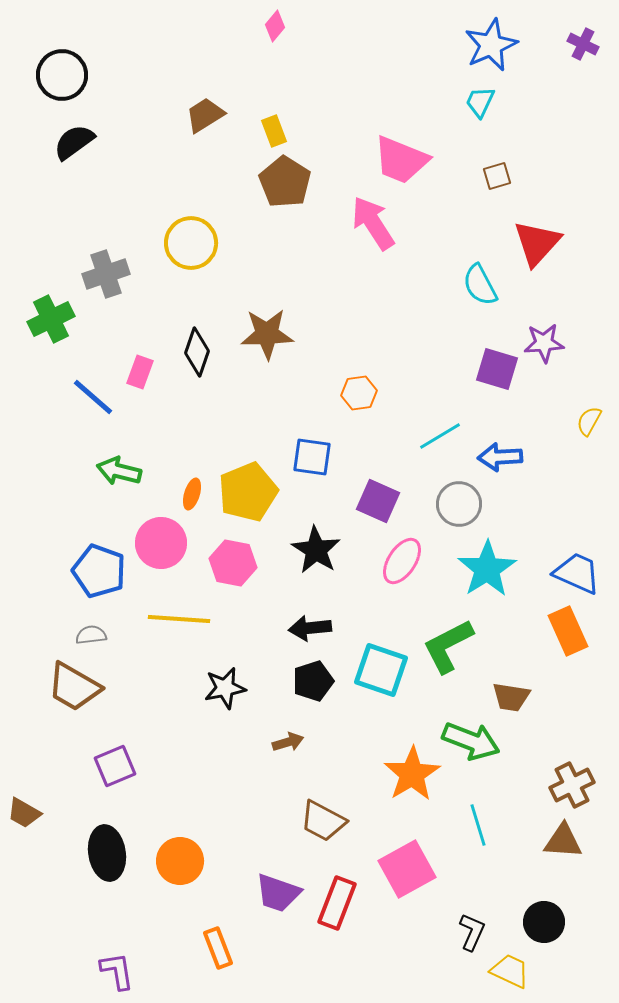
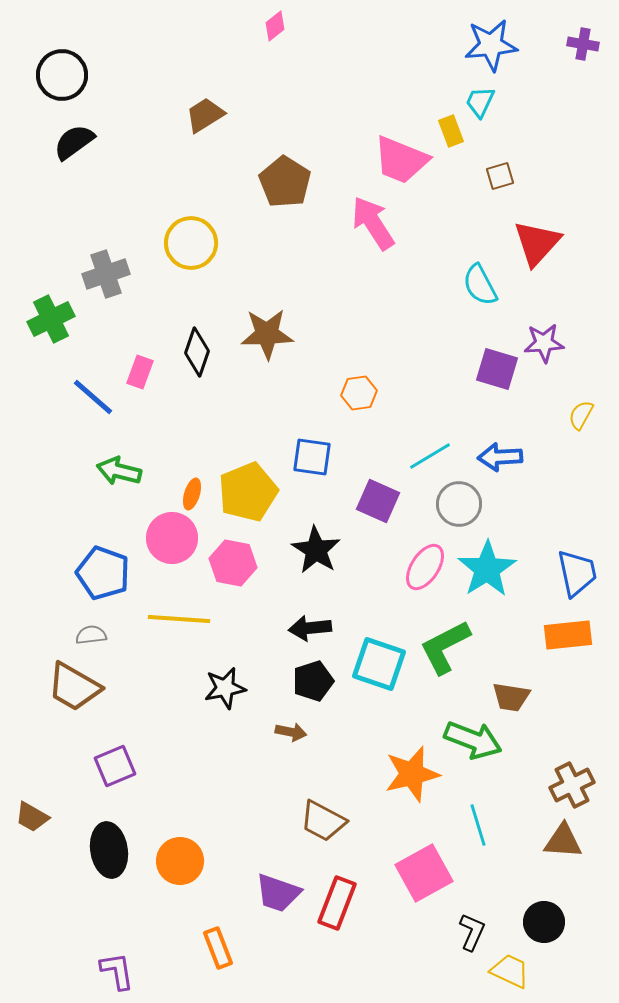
pink diamond at (275, 26): rotated 12 degrees clockwise
purple cross at (583, 44): rotated 16 degrees counterclockwise
blue star at (491, 45): rotated 18 degrees clockwise
yellow rectangle at (274, 131): moved 177 px right
brown square at (497, 176): moved 3 px right
yellow semicircle at (589, 421): moved 8 px left, 6 px up
cyan line at (440, 436): moved 10 px left, 20 px down
pink circle at (161, 543): moved 11 px right, 5 px up
pink ellipse at (402, 561): moved 23 px right, 6 px down
blue pentagon at (99, 571): moved 4 px right, 2 px down
blue trapezoid at (577, 573): rotated 54 degrees clockwise
orange rectangle at (568, 631): moved 4 px down; rotated 72 degrees counterclockwise
green L-shape at (448, 646): moved 3 px left, 1 px down
cyan square at (381, 670): moved 2 px left, 6 px up
green arrow at (471, 741): moved 2 px right, 1 px up
brown arrow at (288, 742): moved 3 px right, 10 px up; rotated 28 degrees clockwise
orange star at (412, 774): rotated 18 degrees clockwise
brown trapezoid at (24, 813): moved 8 px right, 4 px down
black ellipse at (107, 853): moved 2 px right, 3 px up
pink square at (407, 869): moved 17 px right, 4 px down
